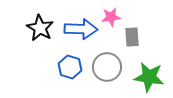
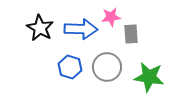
gray rectangle: moved 1 px left, 3 px up
